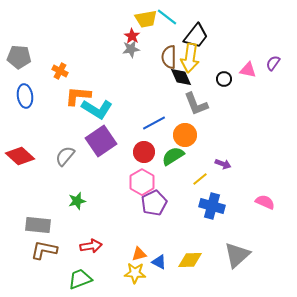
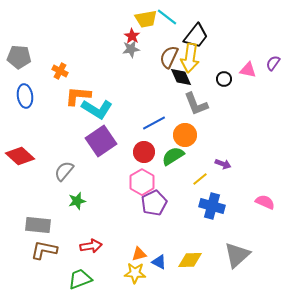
brown semicircle: rotated 25 degrees clockwise
gray semicircle: moved 1 px left, 15 px down
